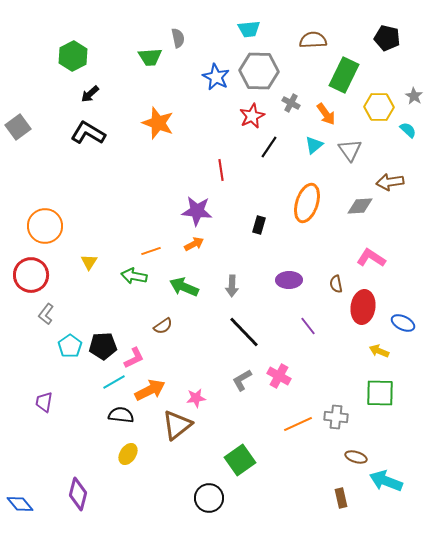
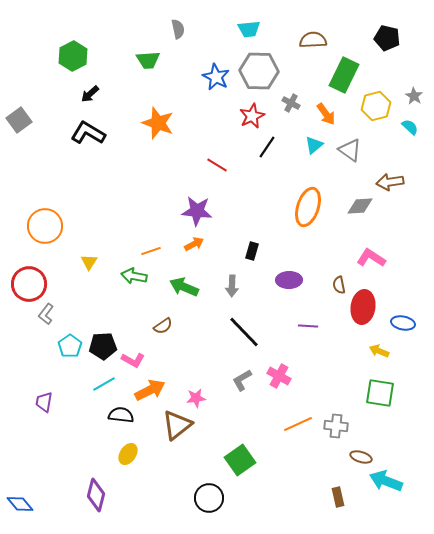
gray semicircle at (178, 38): moved 9 px up
green trapezoid at (150, 57): moved 2 px left, 3 px down
yellow hexagon at (379, 107): moved 3 px left, 1 px up; rotated 16 degrees counterclockwise
gray square at (18, 127): moved 1 px right, 7 px up
cyan semicircle at (408, 130): moved 2 px right, 3 px up
black line at (269, 147): moved 2 px left
gray triangle at (350, 150): rotated 20 degrees counterclockwise
red line at (221, 170): moved 4 px left, 5 px up; rotated 50 degrees counterclockwise
orange ellipse at (307, 203): moved 1 px right, 4 px down
black rectangle at (259, 225): moved 7 px left, 26 px down
red circle at (31, 275): moved 2 px left, 9 px down
brown semicircle at (336, 284): moved 3 px right, 1 px down
blue ellipse at (403, 323): rotated 15 degrees counterclockwise
purple line at (308, 326): rotated 48 degrees counterclockwise
pink L-shape at (134, 358): moved 1 px left, 2 px down; rotated 55 degrees clockwise
cyan line at (114, 382): moved 10 px left, 2 px down
green square at (380, 393): rotated 8 degrees clockwise
gray cross at (336, 417): moved 9 px down
brown ellipse at (356, 457): moved 5 px right
purple diamond at (78, 494): moved 18 px right, 1 px down
brown rectangle at (341, 498): moved 3 px left, 1 px up
